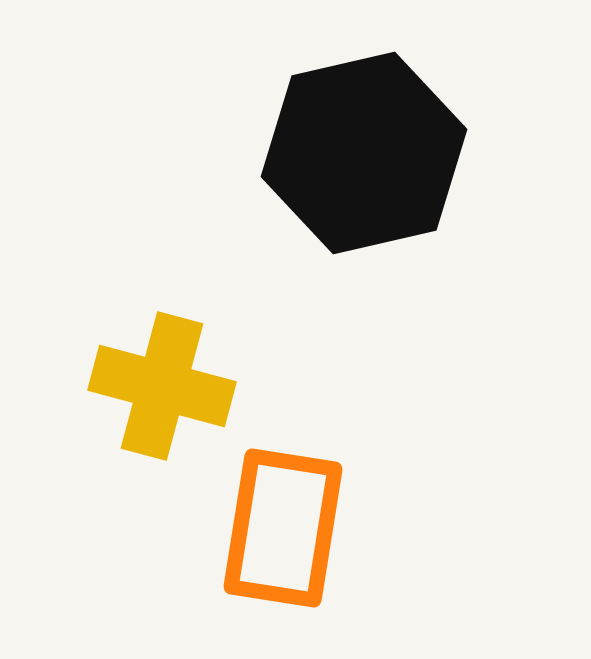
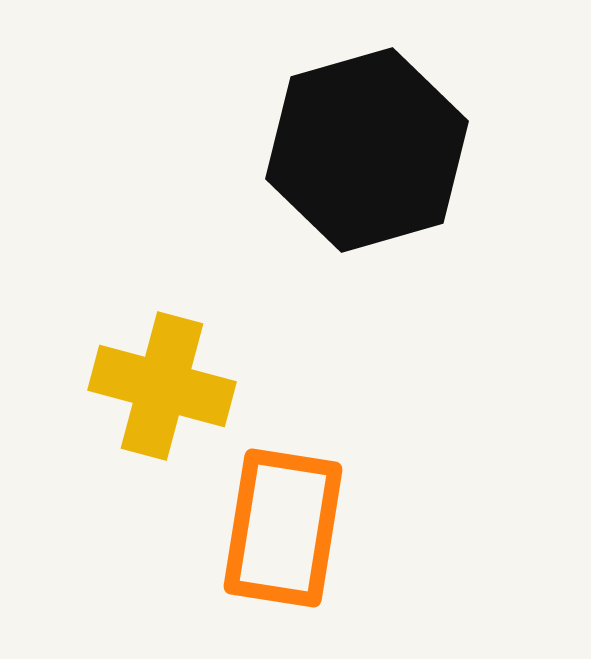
black hexagon: moved 3 px right, 3 px up; rotated 3 degrees counterclockwise
